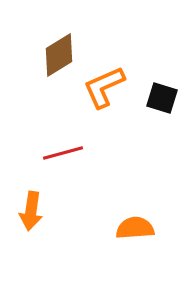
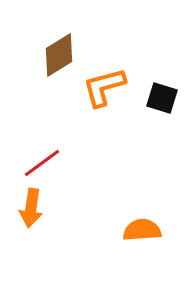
orange L-shape: rotated 9 degrees clockwise
red line: moved 21 px left, 10 px down; rotated 21 degrees counterclockwise
orange arrow: moved 3 px up
orange semicircle: moved 7 px right, 2 px down
